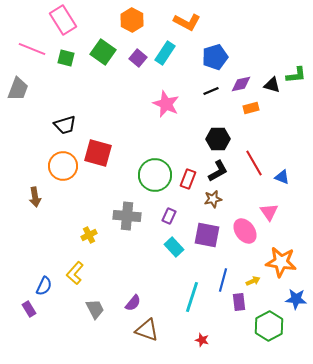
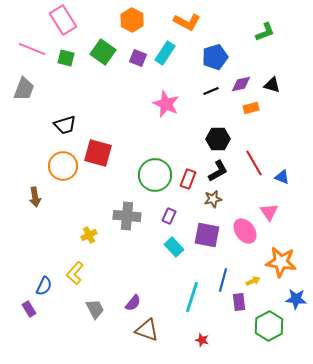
purple square at (138, 58): rotated 18 degrees counterclockwise
green L-shape at (296, 75): moved 31 px left, 43 px up; rotated 15 degrees counterclockwise
gray trapezoid at (18, 89): moved 6 px right
